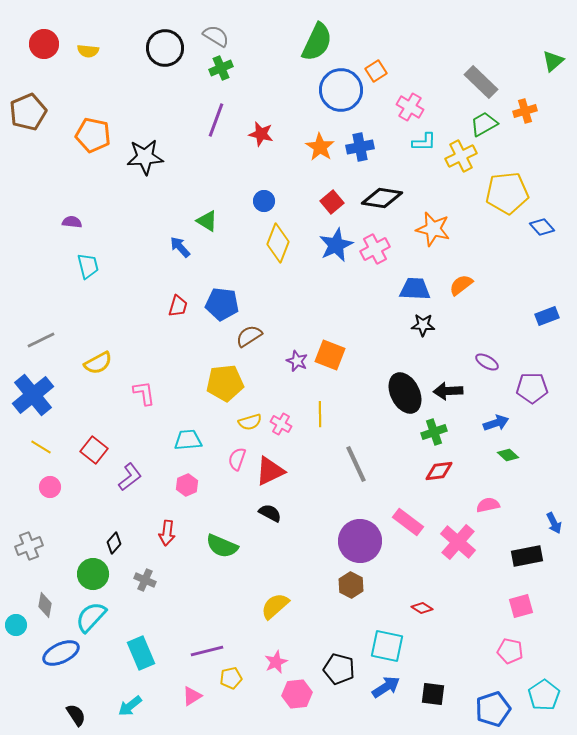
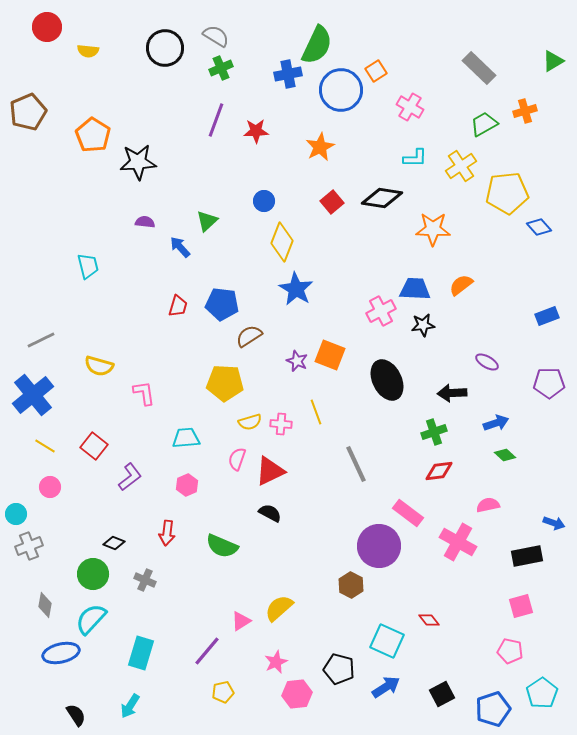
green semicircle at (317, 42): moved 3 px down
red circle at (44, 44): moved 3 px right, 17 px up
green triangle at (553, 61): rotated 10 degrees clockwise
gray rectangle at (481, 82): moved 2 px left, 14 px up
red star at (261, 134): moved 5 px left, 3 px up; rotated 15 degrees counterclockwise
orange pentagon at (93, 135): rotated 20 degrees clockwise
cyan L-shape at (424, 142): moved 9 px left, 16 px down
orange star at (320, 147): rotated 12 degrees clockwise
blue cross at (360, 147): moved 72 px left, 73 px up
yellow cross at (461, 156): moved 10 px down; rotated 8 degrees counterclockwise
black star at (145, 157): moved 7 px left, 5 px down
green triangle at (207, 221): rotated 45 degrees clockwise
purple semicircle at (72, 222): moved 73 px right
blue diamond at (542, 227): moved 3 px left
orange star at (433, 229): rotated 12 degrees counterclockwise
yellow diamond at (278, 243): moved 4 px right, 1 px up
blue star at (336, 245): moved 40 px left, 44 px down; rotated 16 degrees counterclockwise
pink cross at (375, 249): moved 6 px right, 62 px down
black star at (423, 325): rotated 10 degrees counterclockwise
yellow semicircle at (98, 363): moved 1 px right, 3 px down; rotated 44 degrees clockwise
yellow pentagon at (225, 383): rotated 9 degrees clockwise
purple pentagon at (532, 388): moved 17 px right, 5 px up
black arrow at (448, 391): moved 4 px right, 2 px down
black ellipse at (405, 393): moved 18 px left, 13 px up
yellow line at (320, 414): moved 4 px left, 2 px up; rotated 20 degrees counterclockwise
pink cross at (281, 424): rotated 25 degrees counterclockwise
cyan trapezoid at (188, 440): moved 2 px left, 2 px up
yellow line at (41, 447): moved 4 px right, 1 px up
red square at (94, 450): moved 4 px up
green diamond at (508, 455): moved 3 px left
pink rectangle at (408, 522): moved 9 px up
blue arrow at (554, 523): rotated 45 degrees counterclockwise
purple circle at (360, 541): moved 19 px right, 5 px down
pink cross at (458, 542): rotated 12 degrees counterclockwise
black diamond at (114, 543): rotated 70 degrees clockwise
yellow semicircle at (275, 606): moved 4 px right, 2 px down
red diamond at (422, 608): moved 7 px right, 12 px down; rotated 20 degrees clockwise
cyan semicircle at (91, 617): moved 2 px down
cyan circle at (16, 625): moved 111 px up
cyan square at (387, 646): moved 5 px up; rotated 12 degrees clockwise
purple line at (207, 651): rotated 36 degrees counterclockwise
blue ellipse at (61, 653): rotated 12 degrees clockwise
cyan rectangle at (141, 653): rotated 40 degrees clockwise
yellow pentagon at (231, 678): moved 8 px left, 14 px down
black square at (433, 694): moved 9 px right; rotated 35 degrees counterclockwise
cyan pentagon at (544, 695): moved 2 px left, 2 px up
pink triangle at (192, 696): moved 49 px right, 75 px up
cyan arrow at (130, 706): rotated 20 degrees counterclockwise
